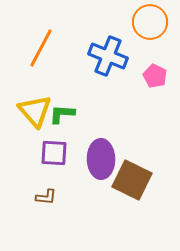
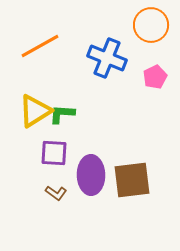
orange circle: moved 1 px right, 3 px down
orange line: moved 1 px left, 2 px up; rotated 33 degrees clockwise
blue cross: moved 1 px left, 2 px down
pink pentagon: moved 1 px down; rotated 20 degrees clockwise
yellow triangle: rotated 39 degrees clockwise
purple ellipse: moved 10 px left, 16 px down
brown square: rotated 33 degrees counterclockwise
brown L-shape: moved 10 px right, 4 px up; rotated 30 degrees clockwise
